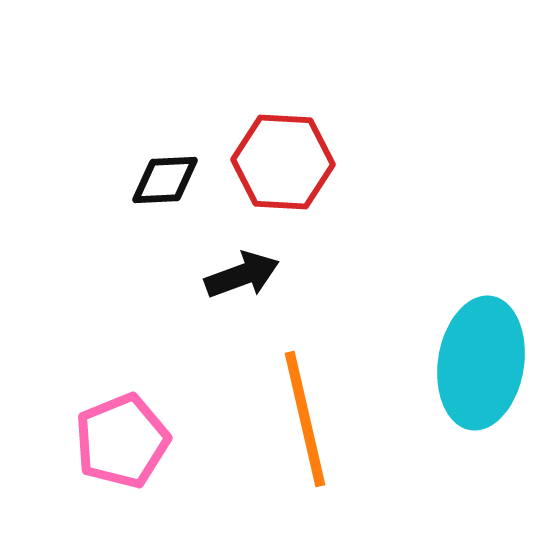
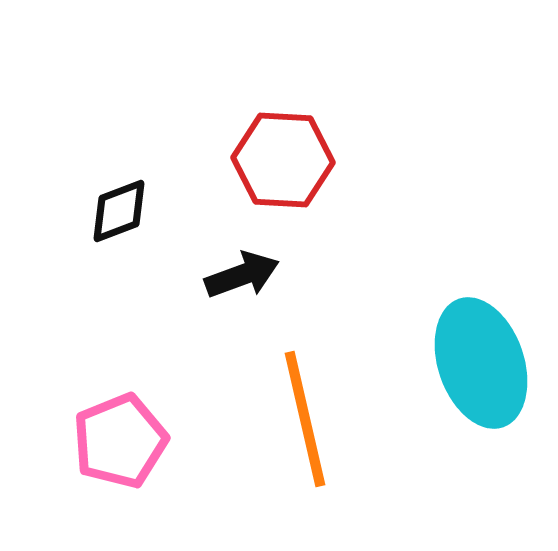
red hexagon: moved 2 px up
black diamond: moved 46 px left, 31 px down; rotated 18 degrees counterclockwise
cyan ellipse: rotated 28 degrees counterclockwise
pink pentagon: moved 2 px left
